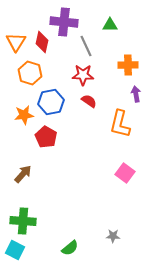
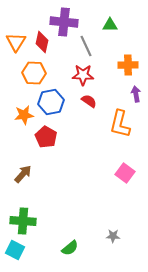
orange hexagon: moved 4 px right; rotated 15 degrees counterclockwise
